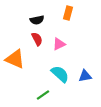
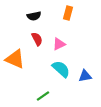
black semicircle: moved 3 px left, 4 px up
cyan semicircle: moved 1 px right, 5 px up
green line: moved 1 px down
